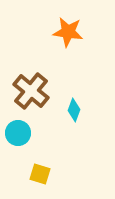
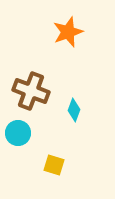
orange star: rotated 28 degrees counterclockwise
brown cross: rotated 18 degrees counterclockwise
yellow square: moved 14 px right, 9 px up
